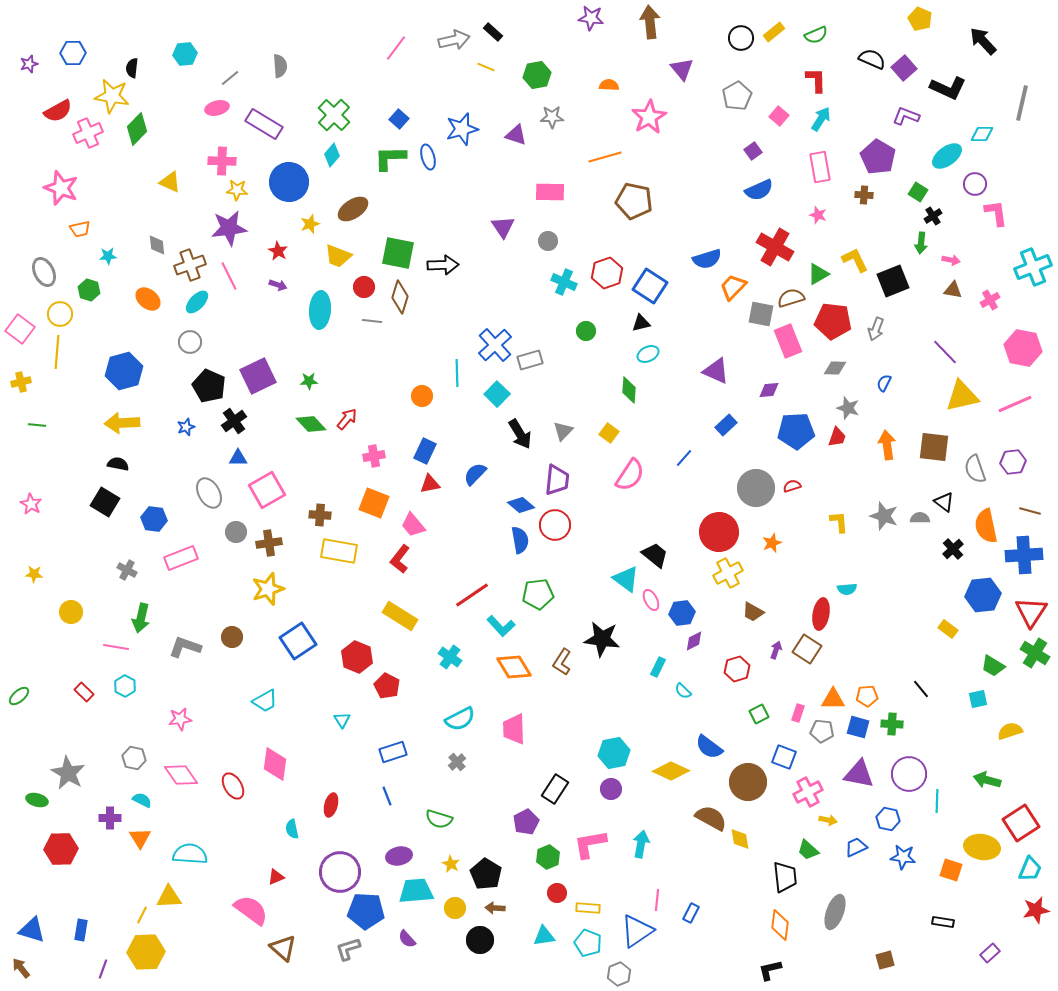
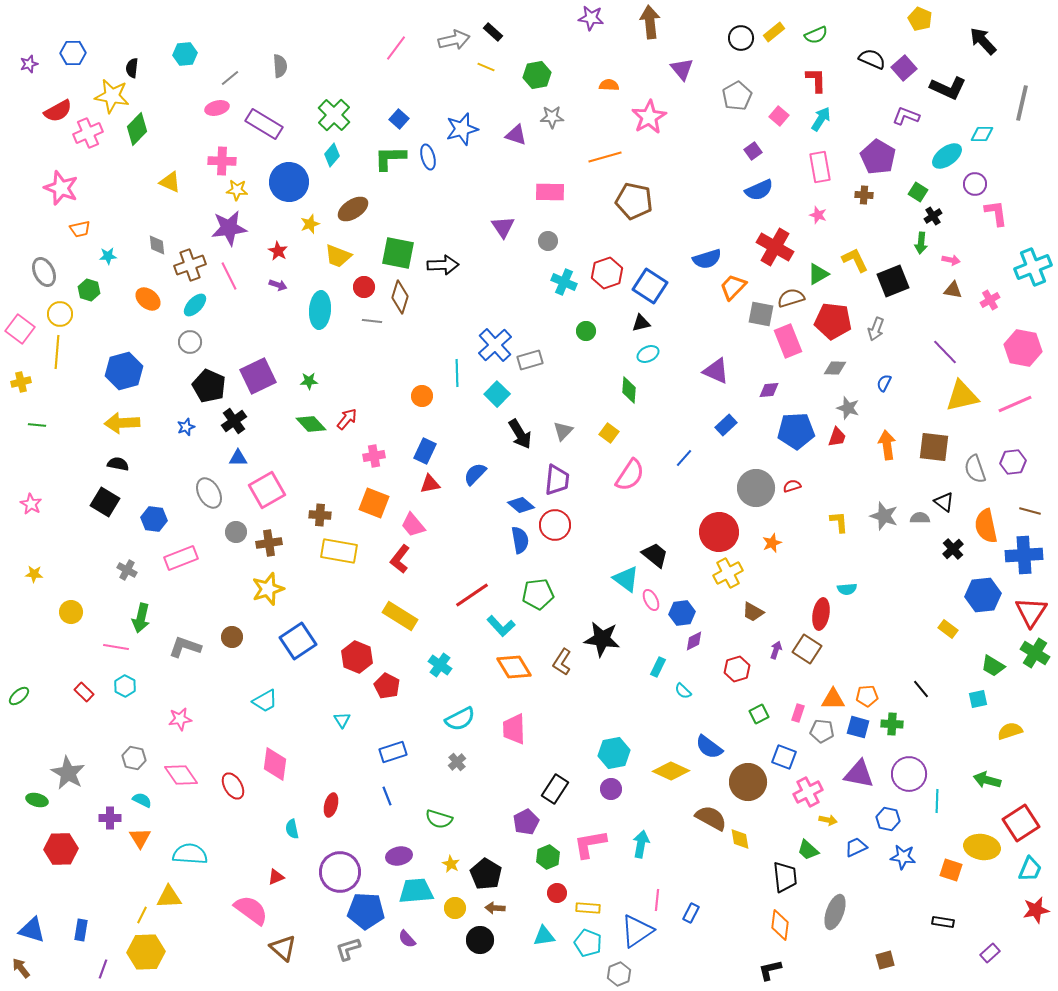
cyan ellipse at (197, 302): moved 2 px left, 3 px down
cyan cross at (450, 657): moved 10 px left, 8 px down
